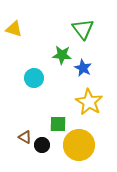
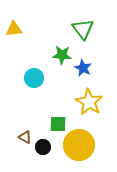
yellow triangle: rotated 24 degrees counterclockwise
black circle: moved 1 px right, 2 px down
